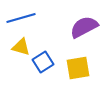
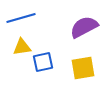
yellow triangle: moved 1 px right; rotated 24 degrees counterclockwise
blue square: rotated 20 degrees clockwise
yellow square: moved 5 px right
